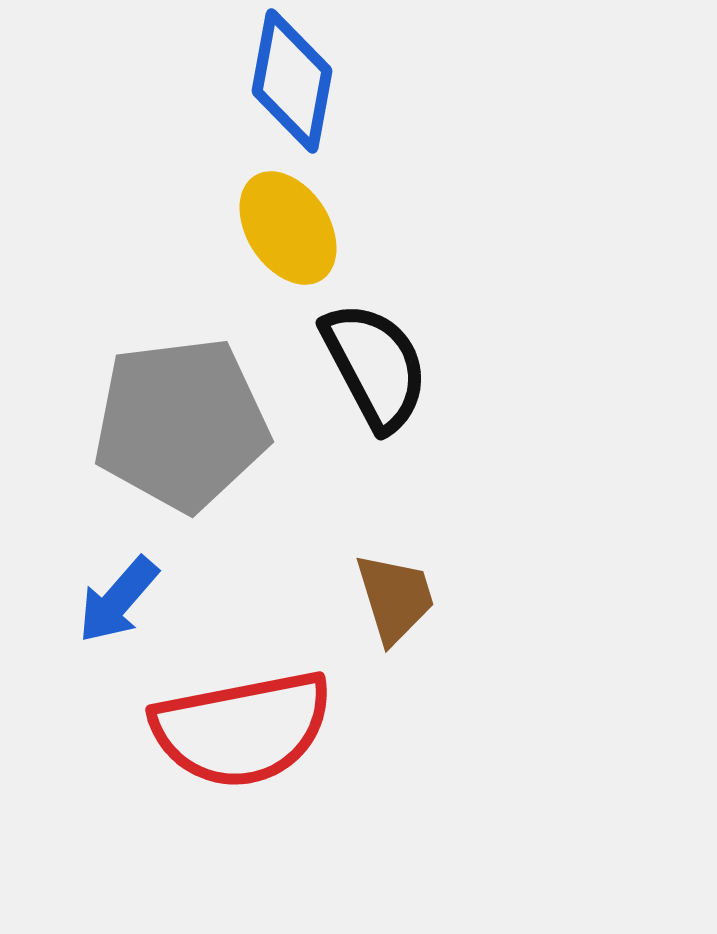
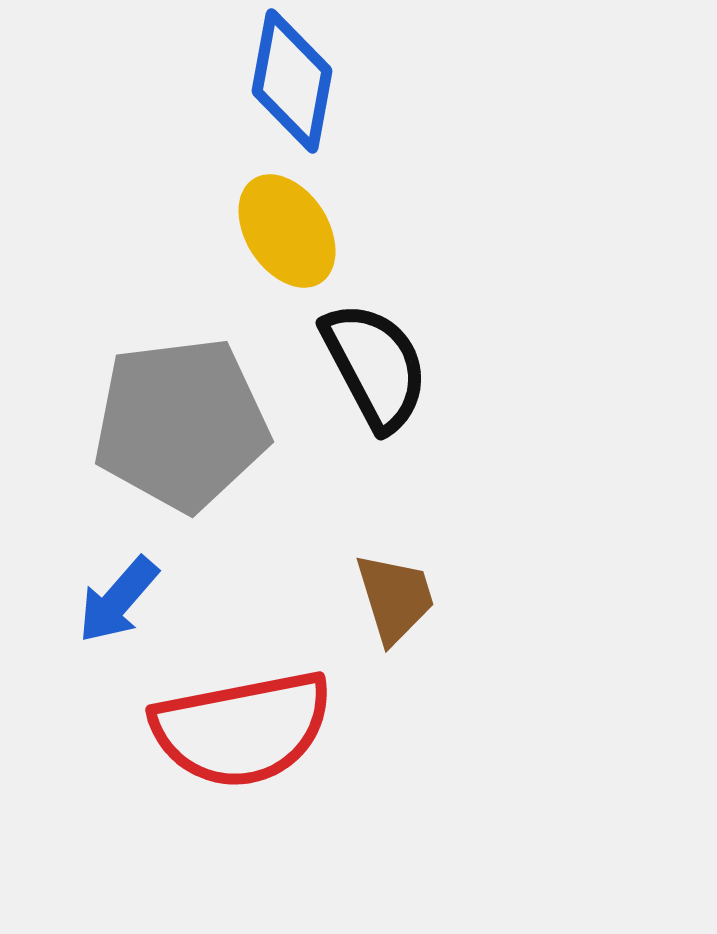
yellow ellipse: moved 1 px left, 3 px down
